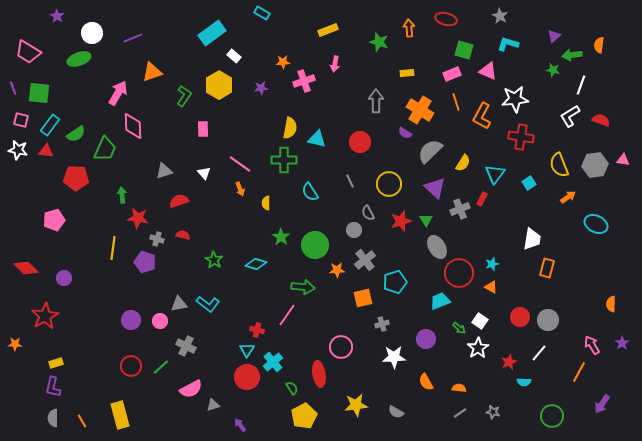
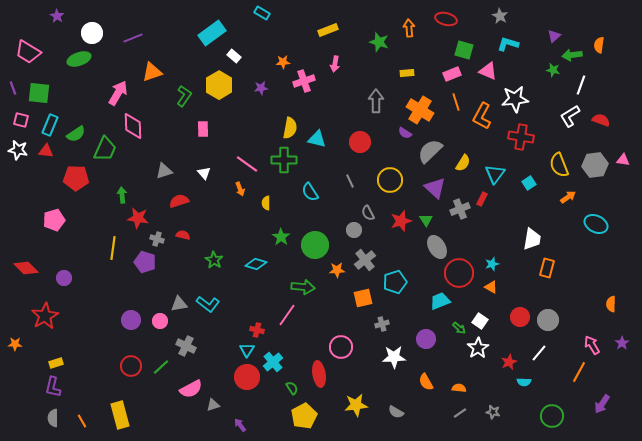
cyan rectangle at (50, 125): rotated 15 degrees counterclockwise
pink line at (240, 164): moved 7 px right
yellow circle at (389, 184): moved 1 px right, 4 px up
